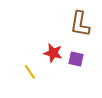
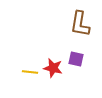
red star: moved 15 px down
yellow line: rotated 49 degrees counterclockwise
